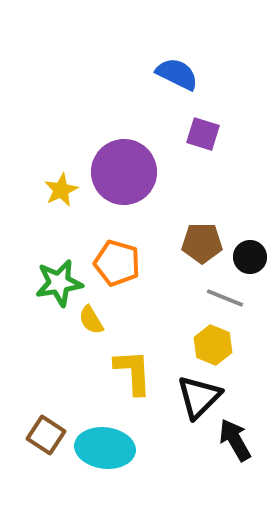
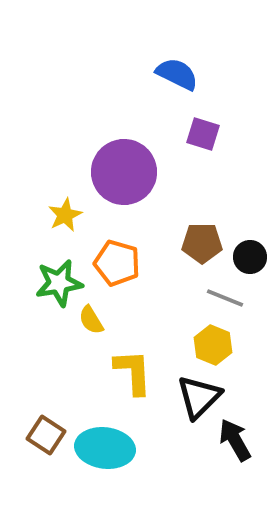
yellow star: moved 4 px right, 25 px down
